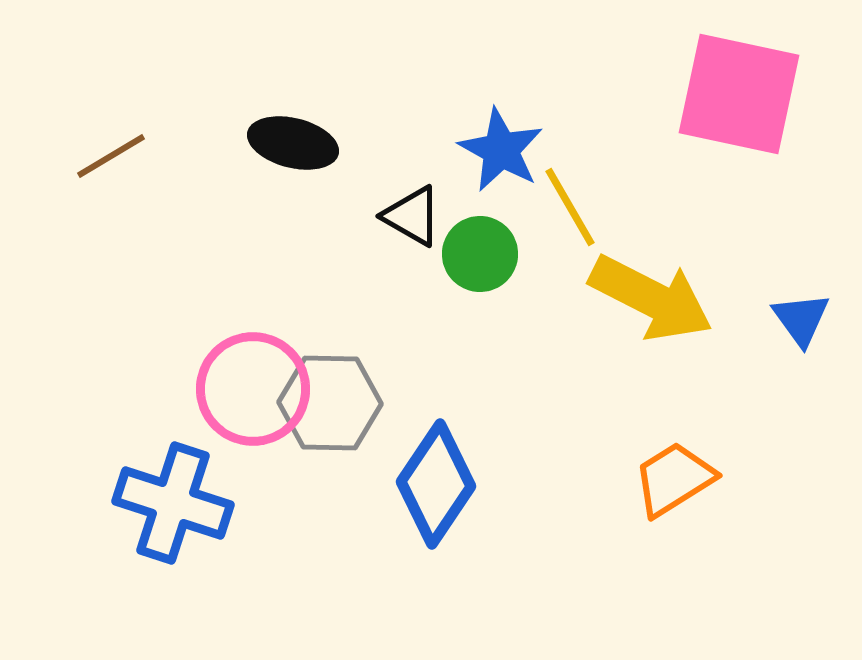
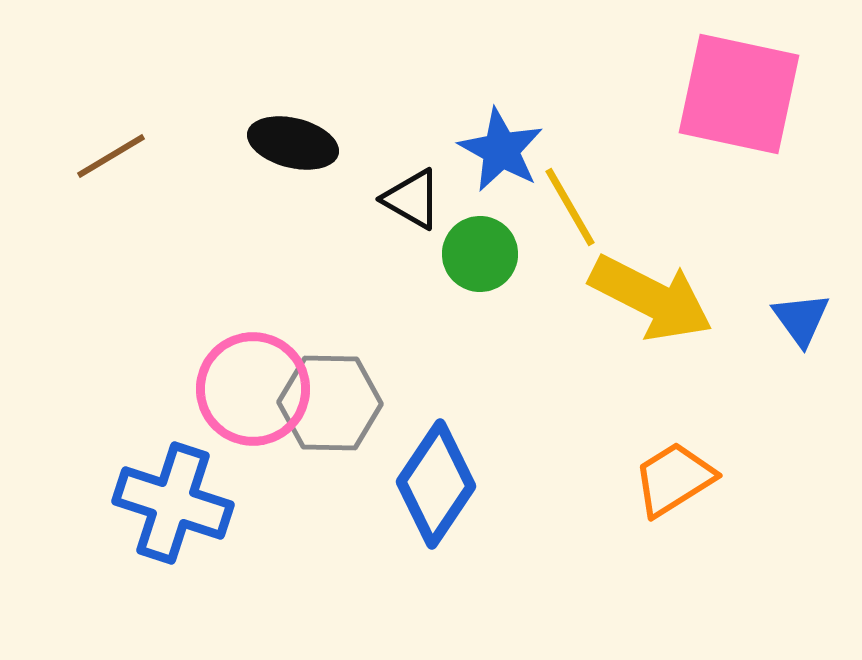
black triangle: moved 17 px up
